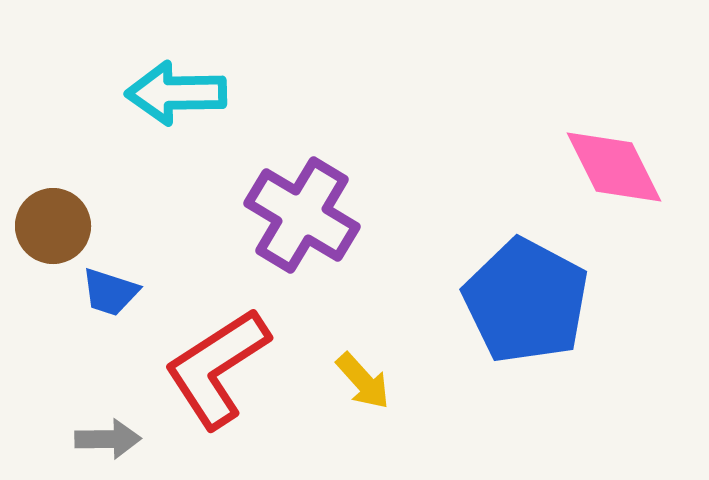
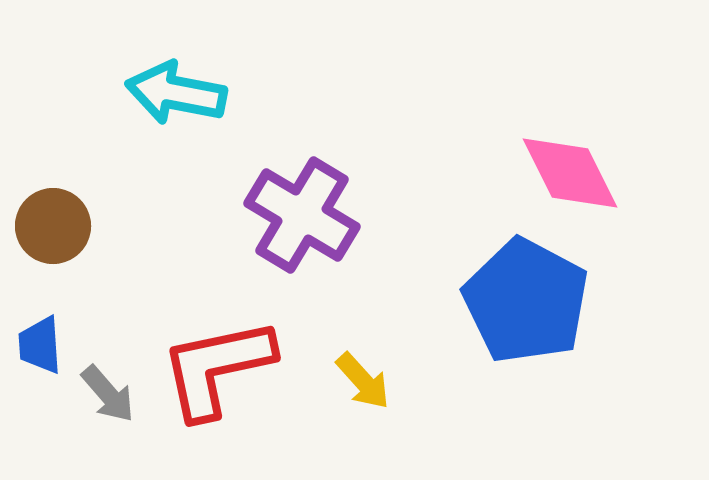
cyan arrow: rotated 12 degrees clockwise
pink diamond: moved 44 px left, 6 px down
blue trapezoid: moved 70 px left, 53 px down; rotated 68 degrees clockwise
red L-shape: rotated 21 degrees clockwise
gray arrow: moved 45 px up; rotated 50 degrees clockwise
